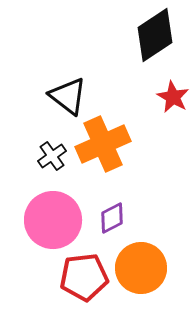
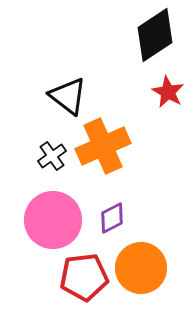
red star: moved 5 px left, 5 px up
orange cross: moved 2 px down
